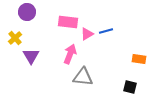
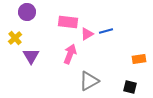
orange rectangle: rotated 16 degrees counterclockwise
gray triangle: moved 6 px right, 4 px down; rotated 35 degrees counterclockwise
